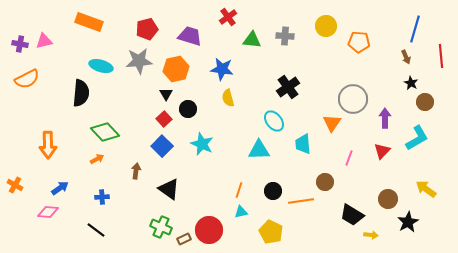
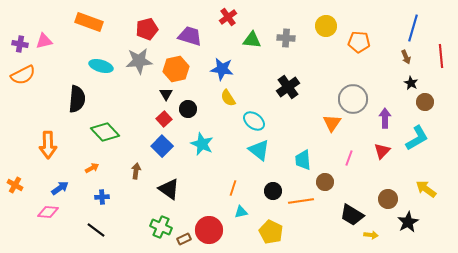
blue line at (415, 29): moved 2 px left, 1 px up
gray cross at (285, 36): moved 1 px right, 2 px down
orange semicircle at (27, 79): moved 4 px left, 4 px up
black semicircle at (81, 93): moved 4 px left, 6 px down
yellow semicircle at (228, 98): rotated 18 degrees counterclockwise
cyan ellipse at (274, 121): moved 20 px left; rotated 15 degrees counterclockwise
cyan trapezoid at (303, 144): moved 16 px down
cyan triangle at (259, 150): rotated 40 degrees clockwise
orange arrow at (97, 159): moved 5 px left, 9 px down
orange line at (239, 190): moved 6 px left, 2 px up
